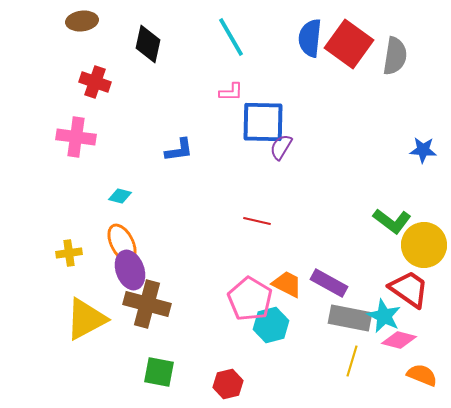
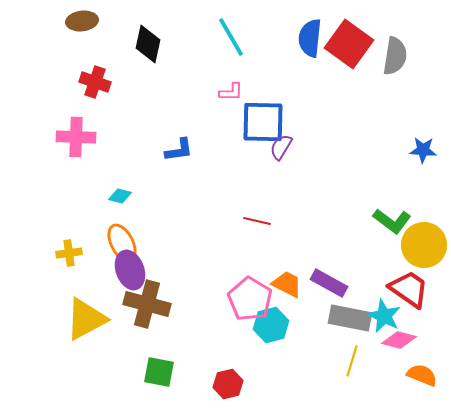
pink cross: rotated 6 degrees counterclockwise
